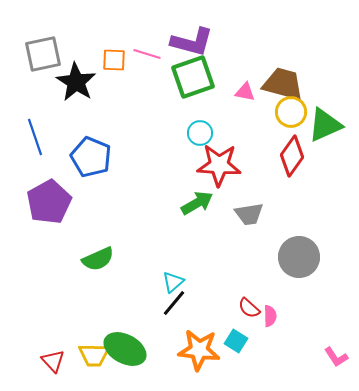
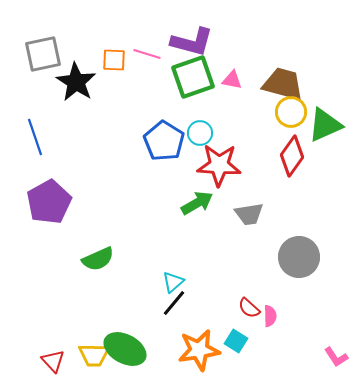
pink triangle: moved 13 px left, 12 px up
blue pentagon: moved 73 px right, 16 px up; rotated 9 degrees clockwise
orange star: rotated 15 degrees counterclockwise
